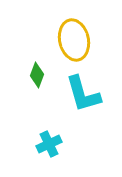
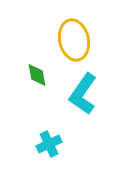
green diamond: rotated 30 degrees counterclockwise
cyan L-shape: rotated 51 degrees clockwise
